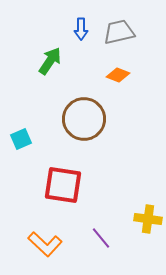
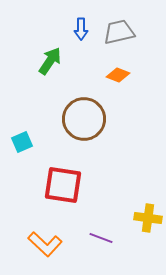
cyan square: moved 1 px right, 3 px down
yellow cross: moved 1 px up
purple line: rotated 30 degrees counterclockwise
